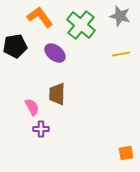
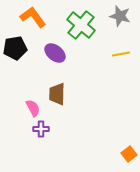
orange L-shape: moved 7 px left
black pentagon: moved 2 px down
pink semicircle: moved 1 px right, 1 px down
orange square: moved 3 px right, 1 px down; rotated 28 degrees counterclockwise
